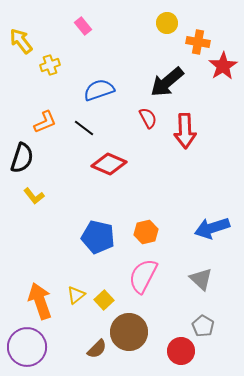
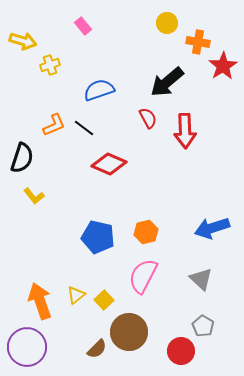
yellow arrow: moved 2 px right; rotated 144 degrees clockwise
orange L-shape: moved 9 px right, 3 px down
